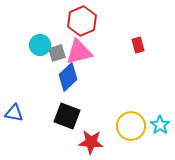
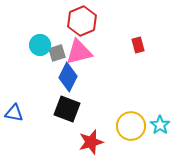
blue diamond: rotated 20 degrees counterclockwise
black square: moved 7 px up
red star: rotated 20 degrees counterclockwise
